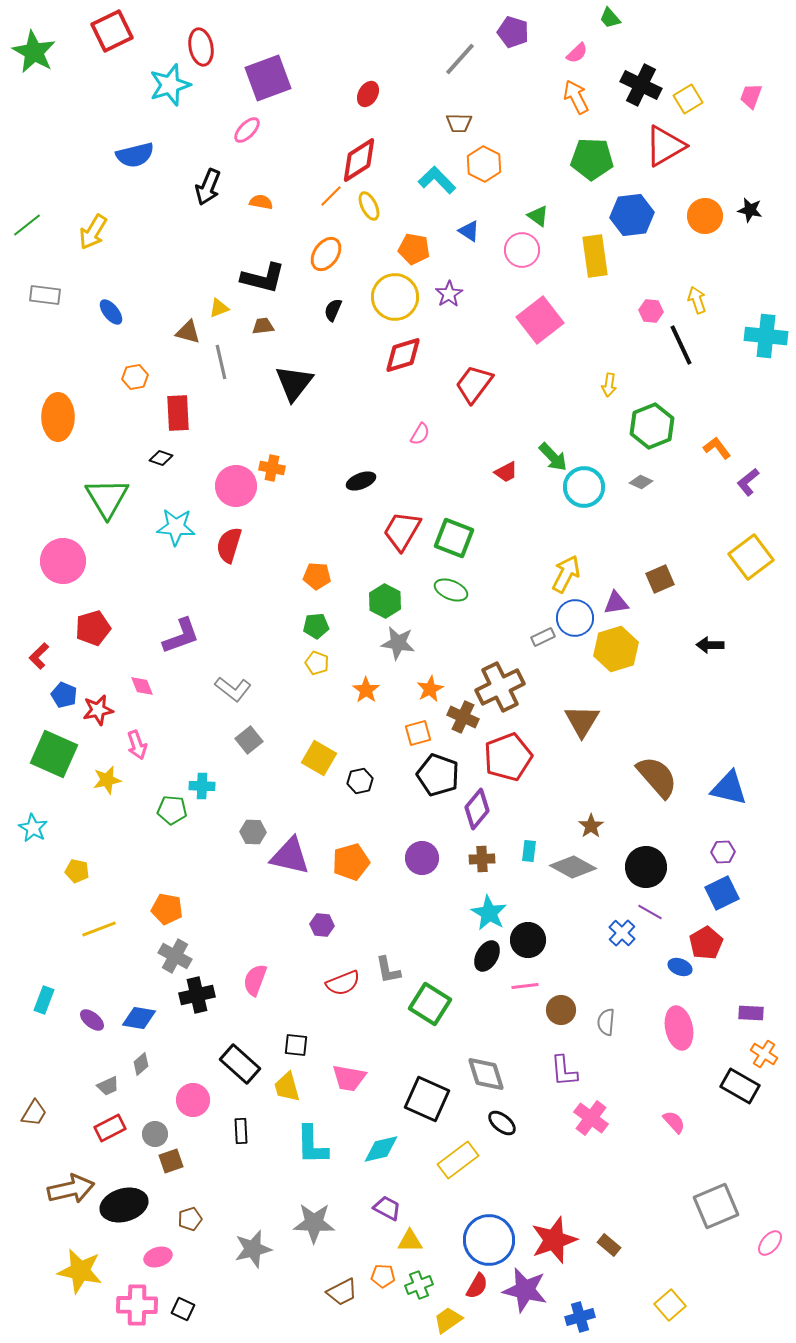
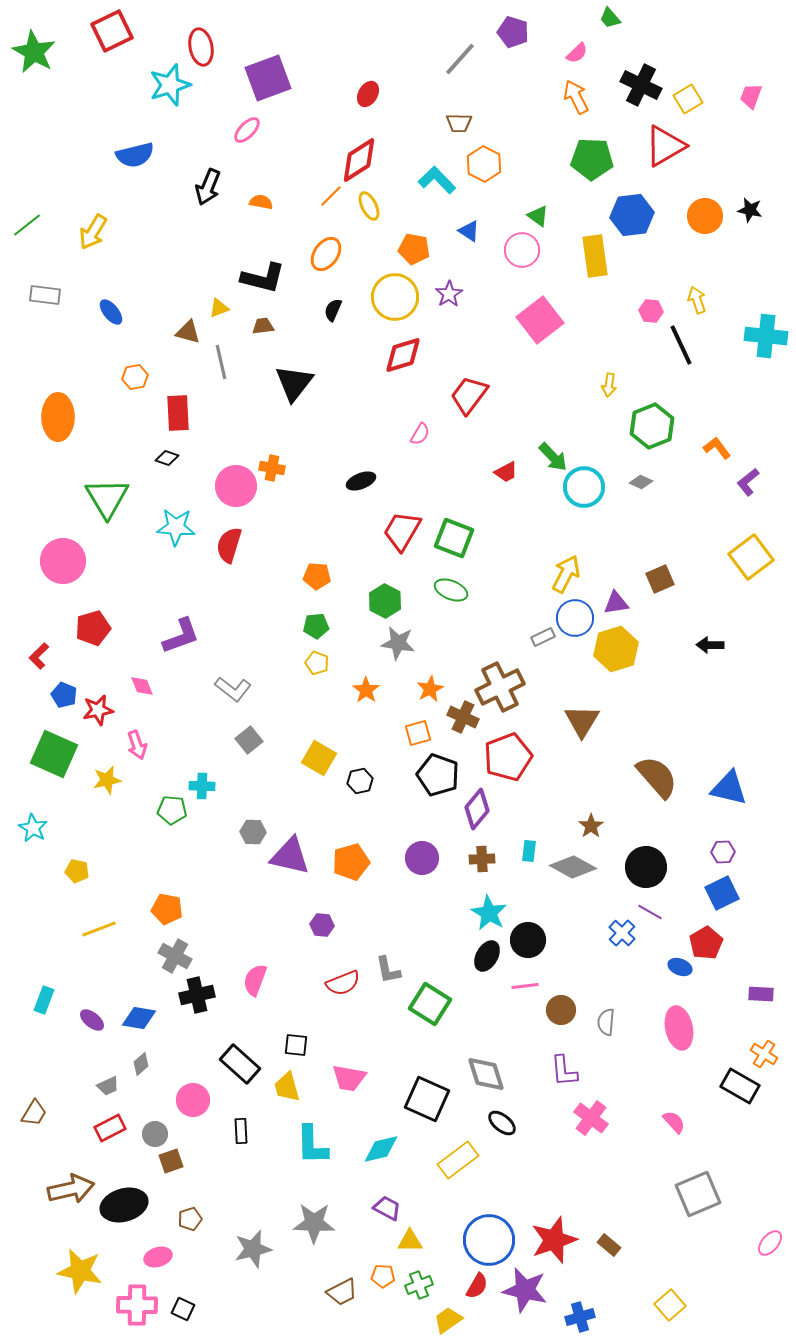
red trapezoid at (474, 384): moved 5 px left, 11 px down
black diamond at (161, 458): moved 6 px right
purple rectangle at (751, 1013): moved 10 px right, 19 px up
gray square at (716, 1206): moved 18 px left, 12 px up
